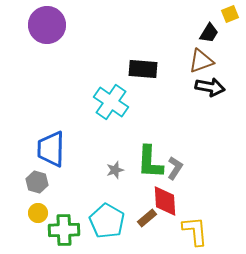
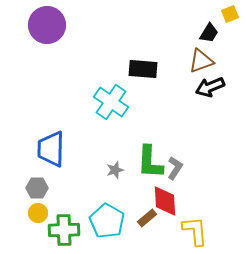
black arrow: rotated 148 degrees clockwise
gray hexagon: moved 6 px down; rotated 15 degrees counterclockwise
